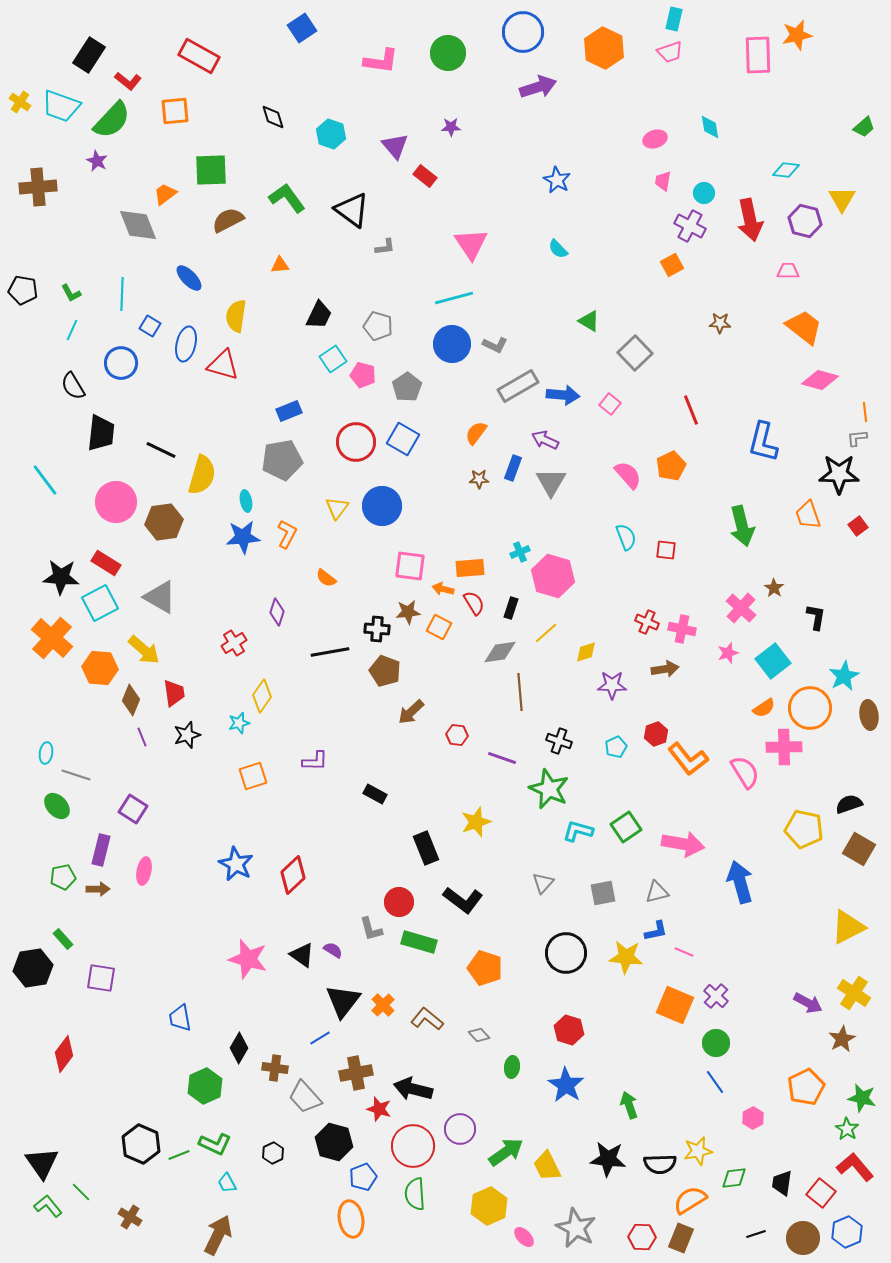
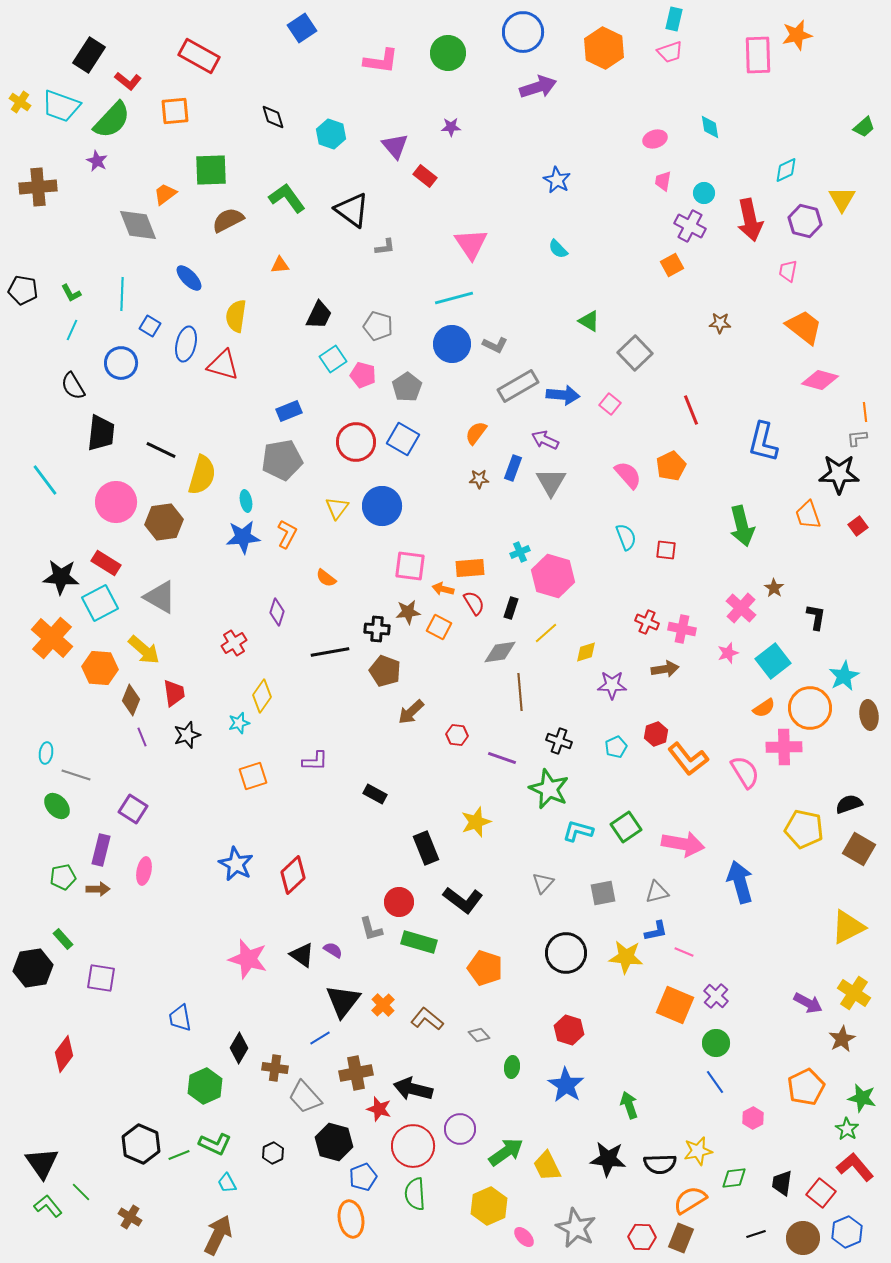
cyan diamond at (786, 170): rotated 32 degrees counterclockwise
pink trapezoid at (788, 271): rotated 80 degrees counterclockwise
